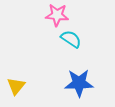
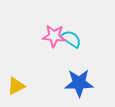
pink star: moved 3 px left, 21 px down
yellow triangle: rotated 24 degrees clockwise
